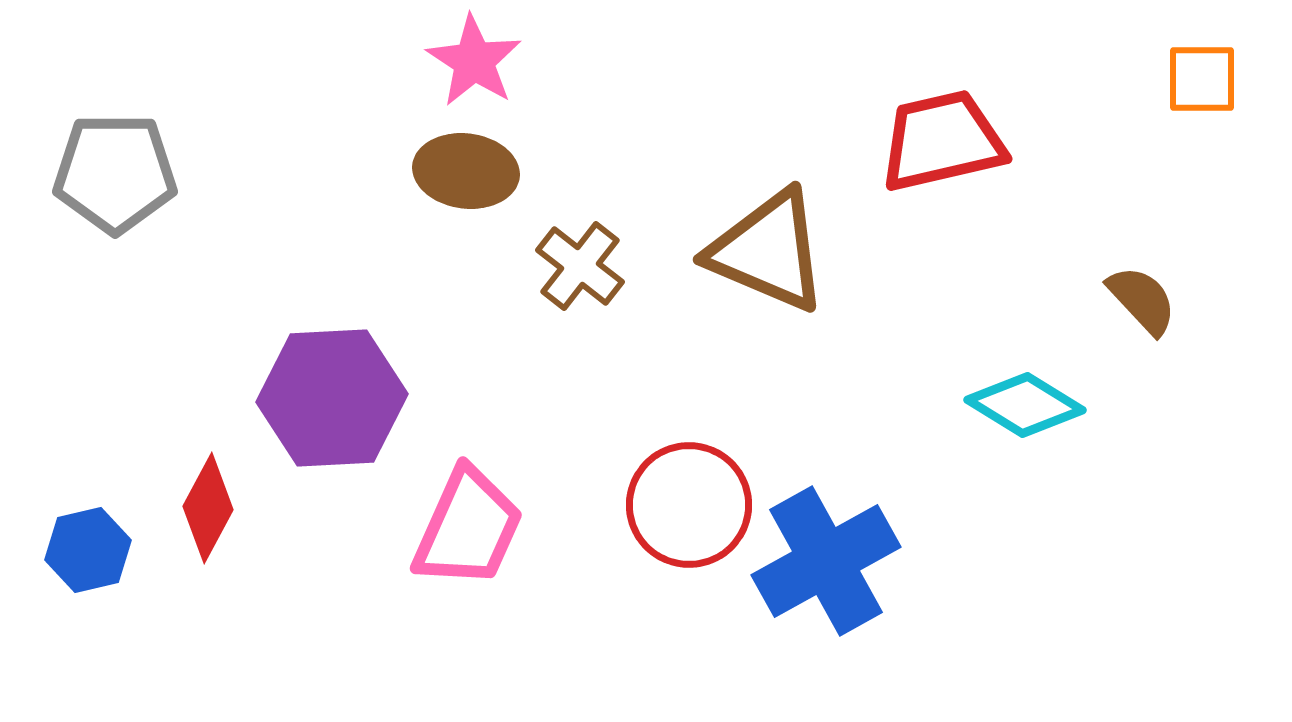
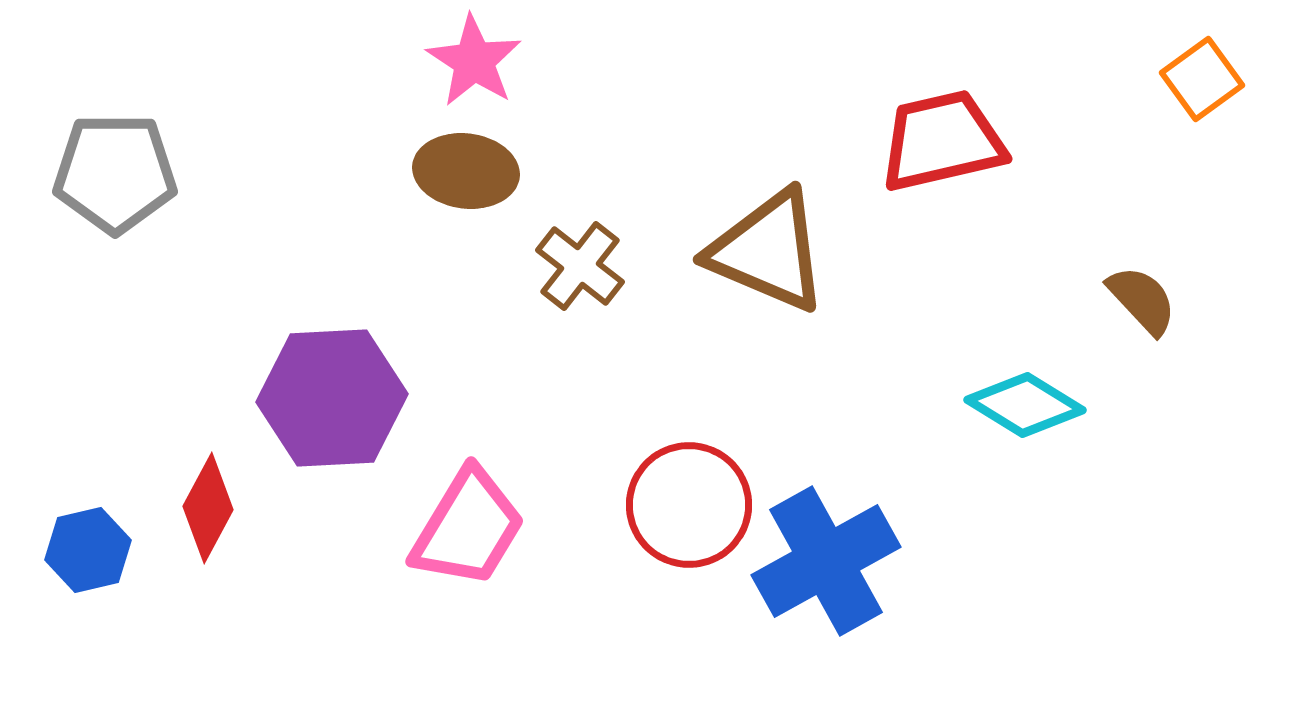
orange square: rotated 36 degrees counterclockwise
pink trapezoid: rotated 7 degrees clockwise
